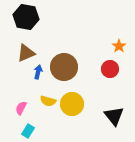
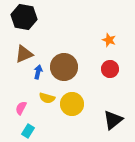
black hexagon: moved 2 px left
orange star: moved 10 px left, 6 px up; rotated 16 degrees counterclockwise
brown triangle: moved 2 px left, 1 px down
yellow semicircle: moved 1 px left, 3 px up
black triangle: moved 1 px left, 4 px down; rotated 30 degrees clockwise
